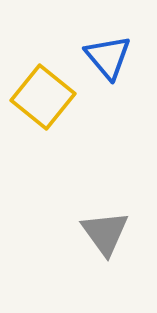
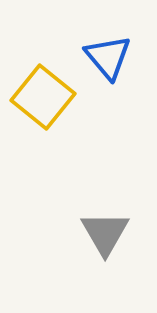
gray triangle: rotated 6 degrees clockwise
